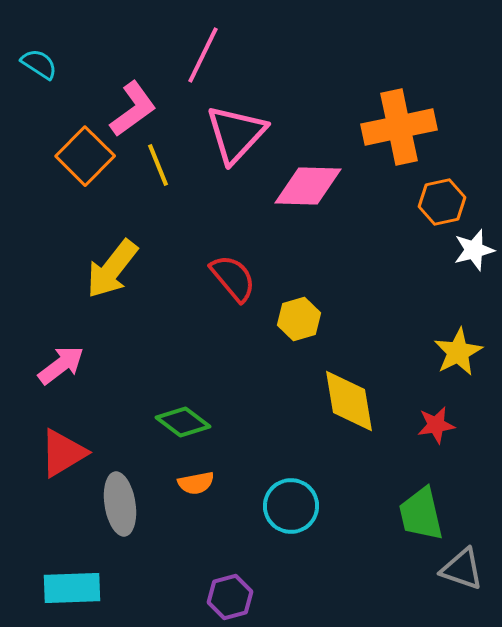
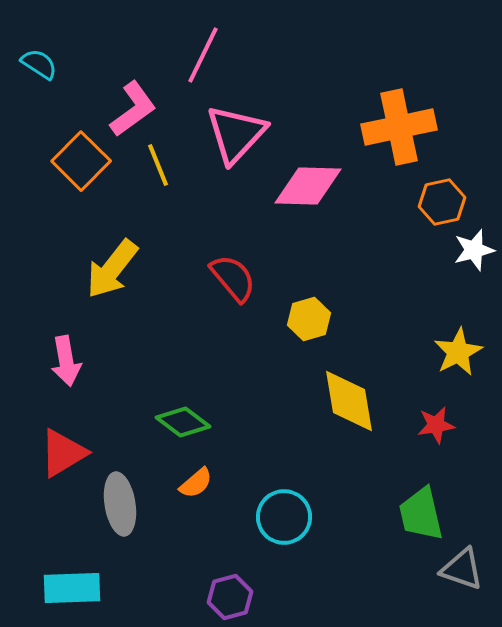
orange square: moved 4 px left, 5 px down
yellow hexagon: moved 10 px right
pink arrow: moved 5 px right, 4 px up; rotated 117 degrees clockwise
orange semicircle: rotated 30 degrees counterclockwise
cyan circle: moved 7 px left, 11 px down
